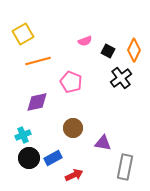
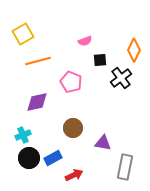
black square: moved 8 px left, 9 px down; rotated 32 degrees counterclockwise
